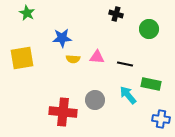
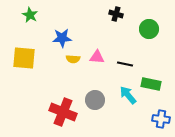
green star: moved 3 px right, 2 px down
yellow square: moved 2 px right; rotated 15 degrees clockwise
red cross: rotated 16 degrees clockwise
